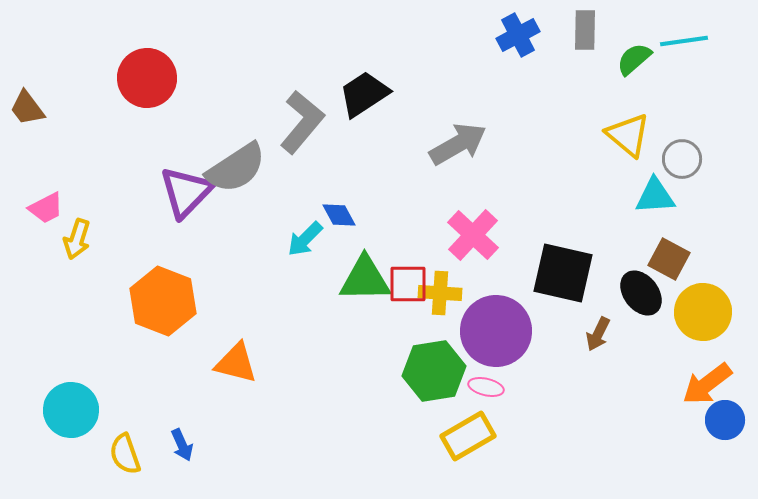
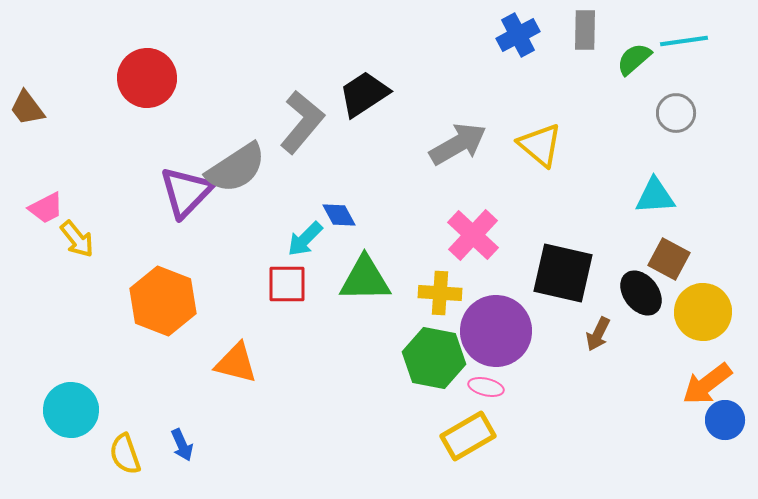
yellow triangle: moved 88 px left, 10 px down
gray circle: moved 6 px left, 46 px up
yellow arrow: rotated 57 degrees counterclockwise
red square: moved 121 px left
green hexagon: moved 13 px up; rotated 20 degrees clockwise
